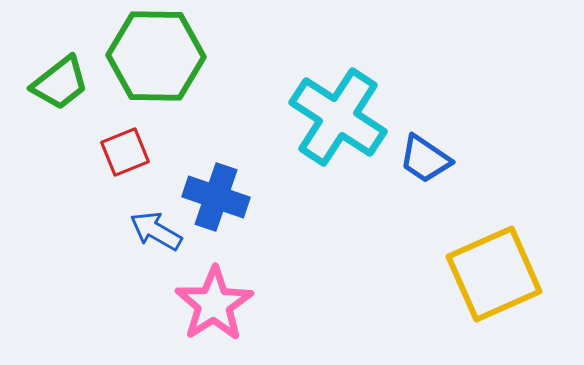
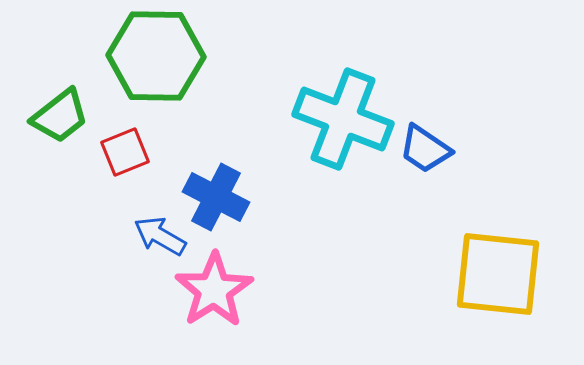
green trapezoid: moved 33 px down
cyan cross: moved 5 px right, 2 px down; rotated 12 degrees counterclockwise
blue trapezoid: moved 10 px up
blue cross: rotated 8 degrees clockwise
blue arrow: moved 4 px right, 5 px down
yellow square: moved 4 px right; rotated 30 degrees clockwise
pink star: moved 14 px up
